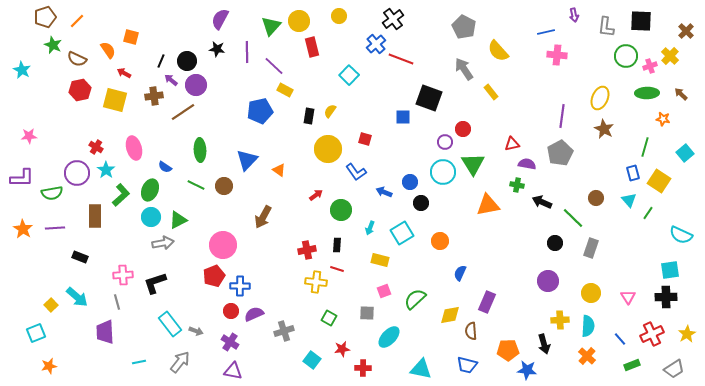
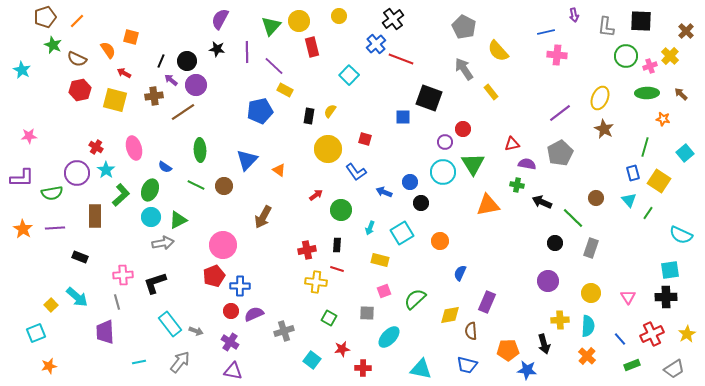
purple line at (562, 116): moved 2 px left, 3 px up; rotated 45 degrees clockwise
